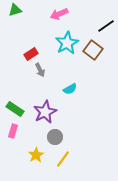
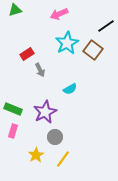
red rectangle: moved 4 px left
green rectangle: moved 2 px left; rotated 12 degrees counterclockwise
